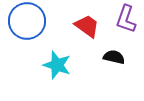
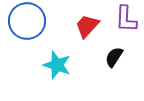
purple L-shape: rotated 16 degrees counterclockwise
red trapezoid: rotated 84 degrees counterclockwise
black semicircle: rotated 70 degrees counterclockwise
